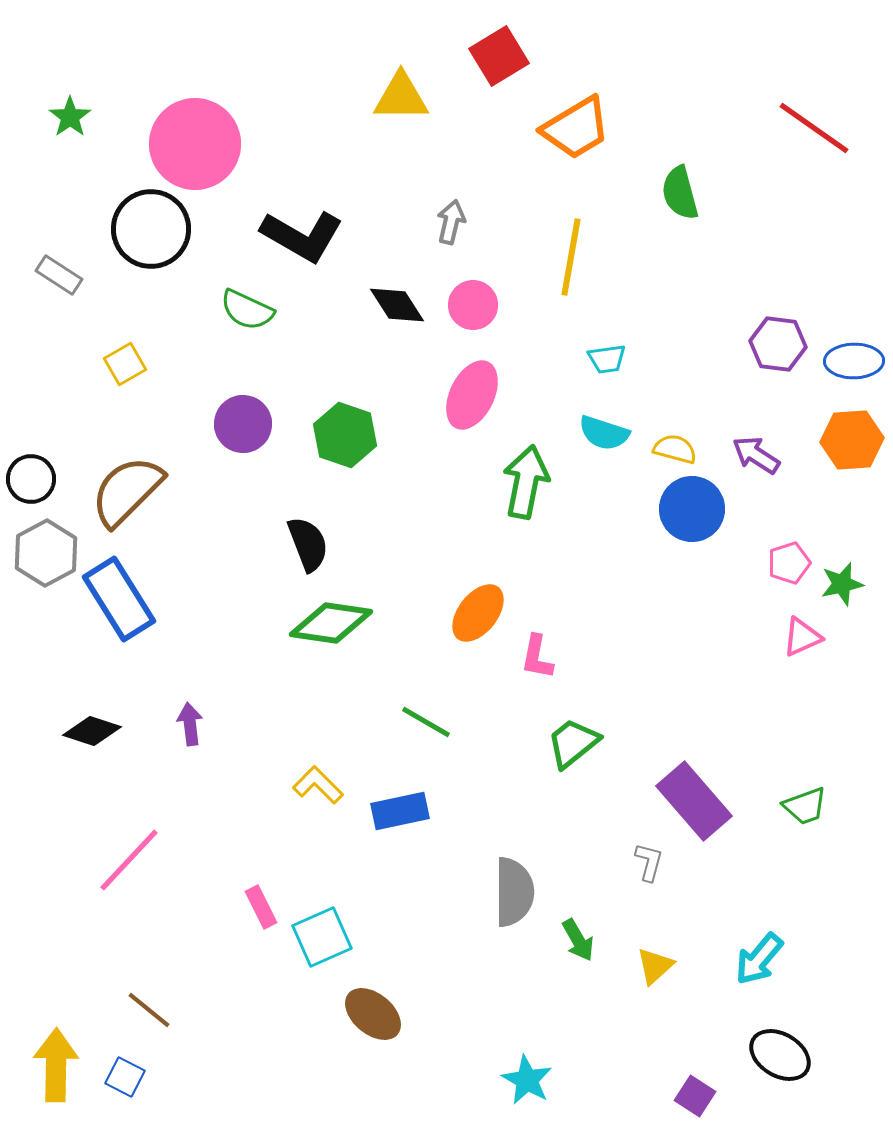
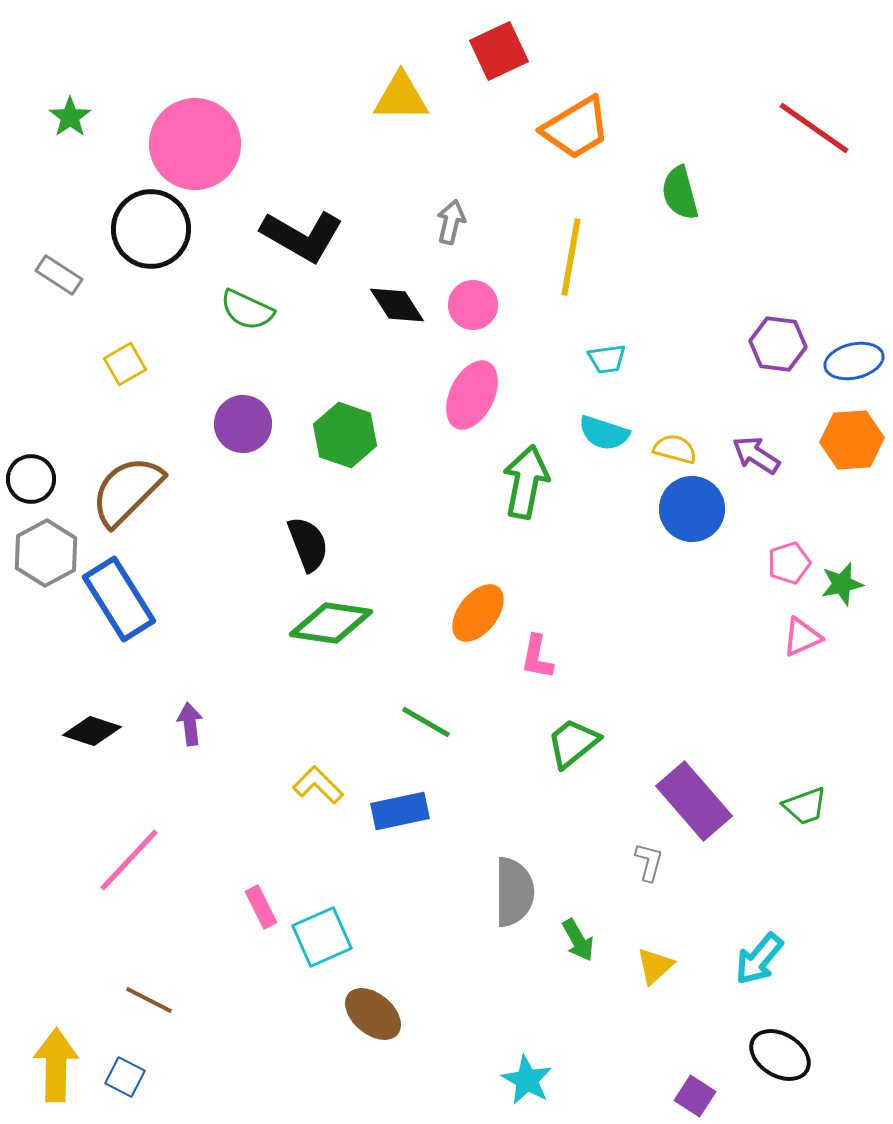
red square at (499, 56): moved 5 px up; rotated 6 degrees clockwise
blue ellipse at (854, 361): rotated 12 degrees counterclockwise
brown line at (149, 1010): moved 10 px up; rotated 12 degrees counterclockwise
